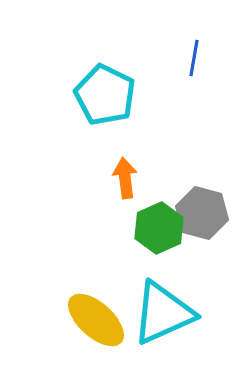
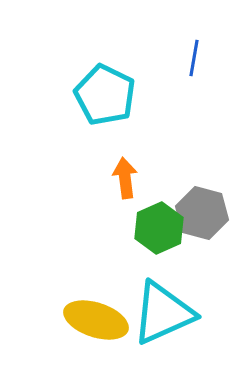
yellow ellipse: rotated 24 degrees counterclockwise
